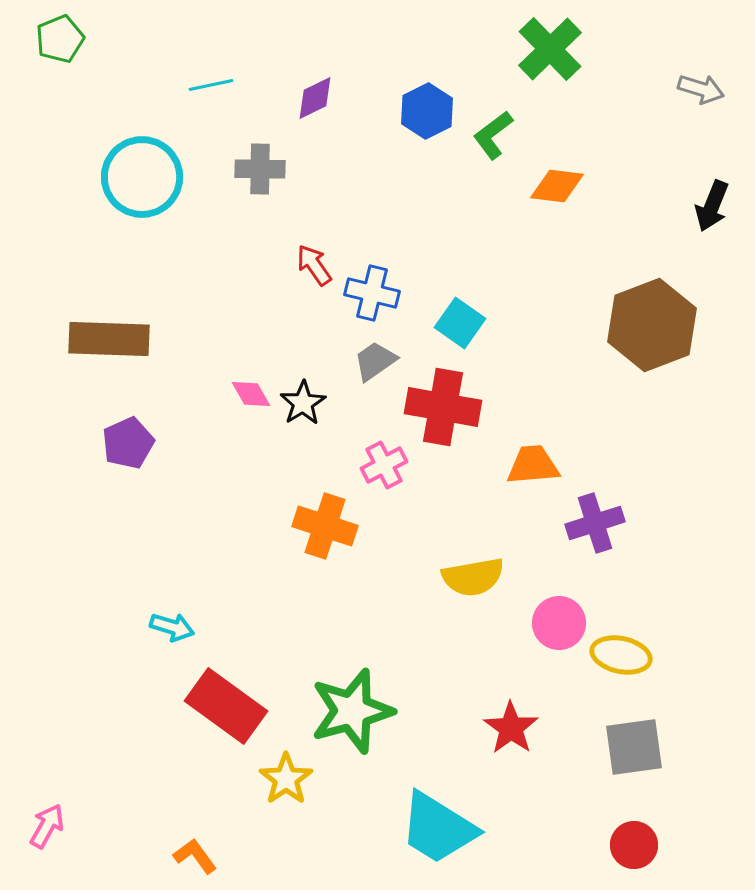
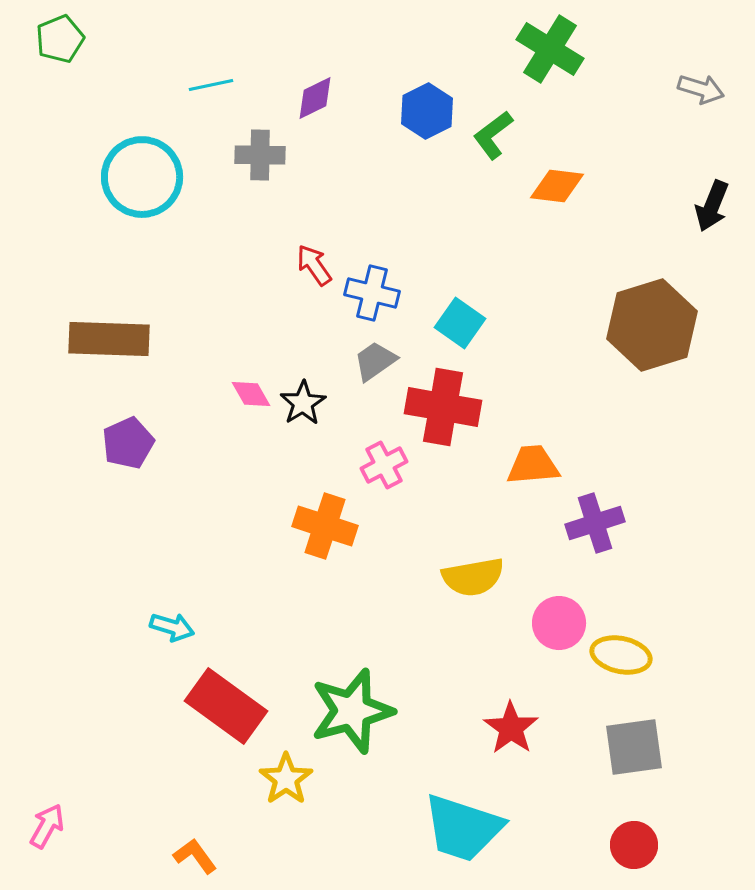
green cross: rotated 14 degrees counterclockwise
gray cross: moved 14 px up
brown hexagon: rotated 4 degrees clockwise
cyan trapezoid: moved 25 px right; rotated 14 degrees counterclockwise
